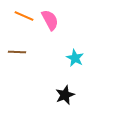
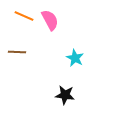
black star: rotated 30 degrees clockwise
